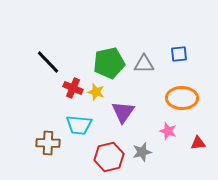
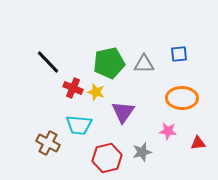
pink star: rotated 12 degrees counterclockwise
brown cross: rotated 25 degrees clockwise
red hexagon: moved 2 px left, 1 px down
